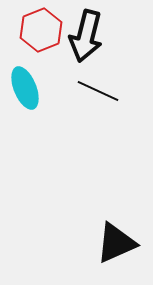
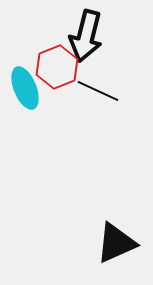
red hexagon: moved 16 px right, 37 px down
